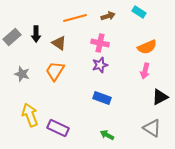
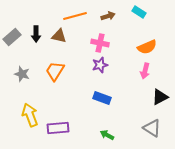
orange line: moved 2 px up
brown triangle: moved 7 px up; rotated 21 degrees counterclockwise
purple rectangle: rotated 30 degrees counterclockwise
